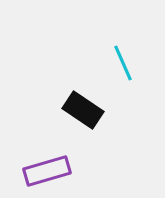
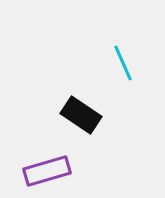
black rectangle: moved 2 px left, 5 px down
